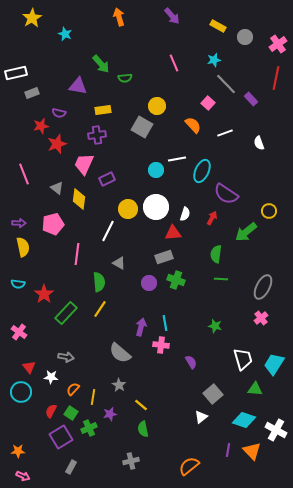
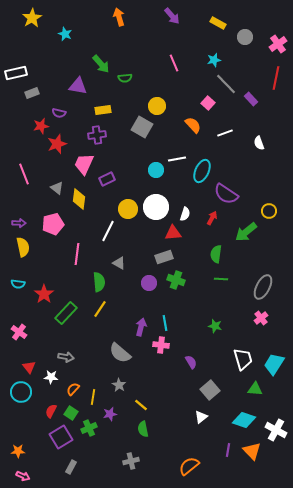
yellow rectangle at (218, 26): moved 3 px up
gray square at (213, 394): moved 3 px left, 4 px up
